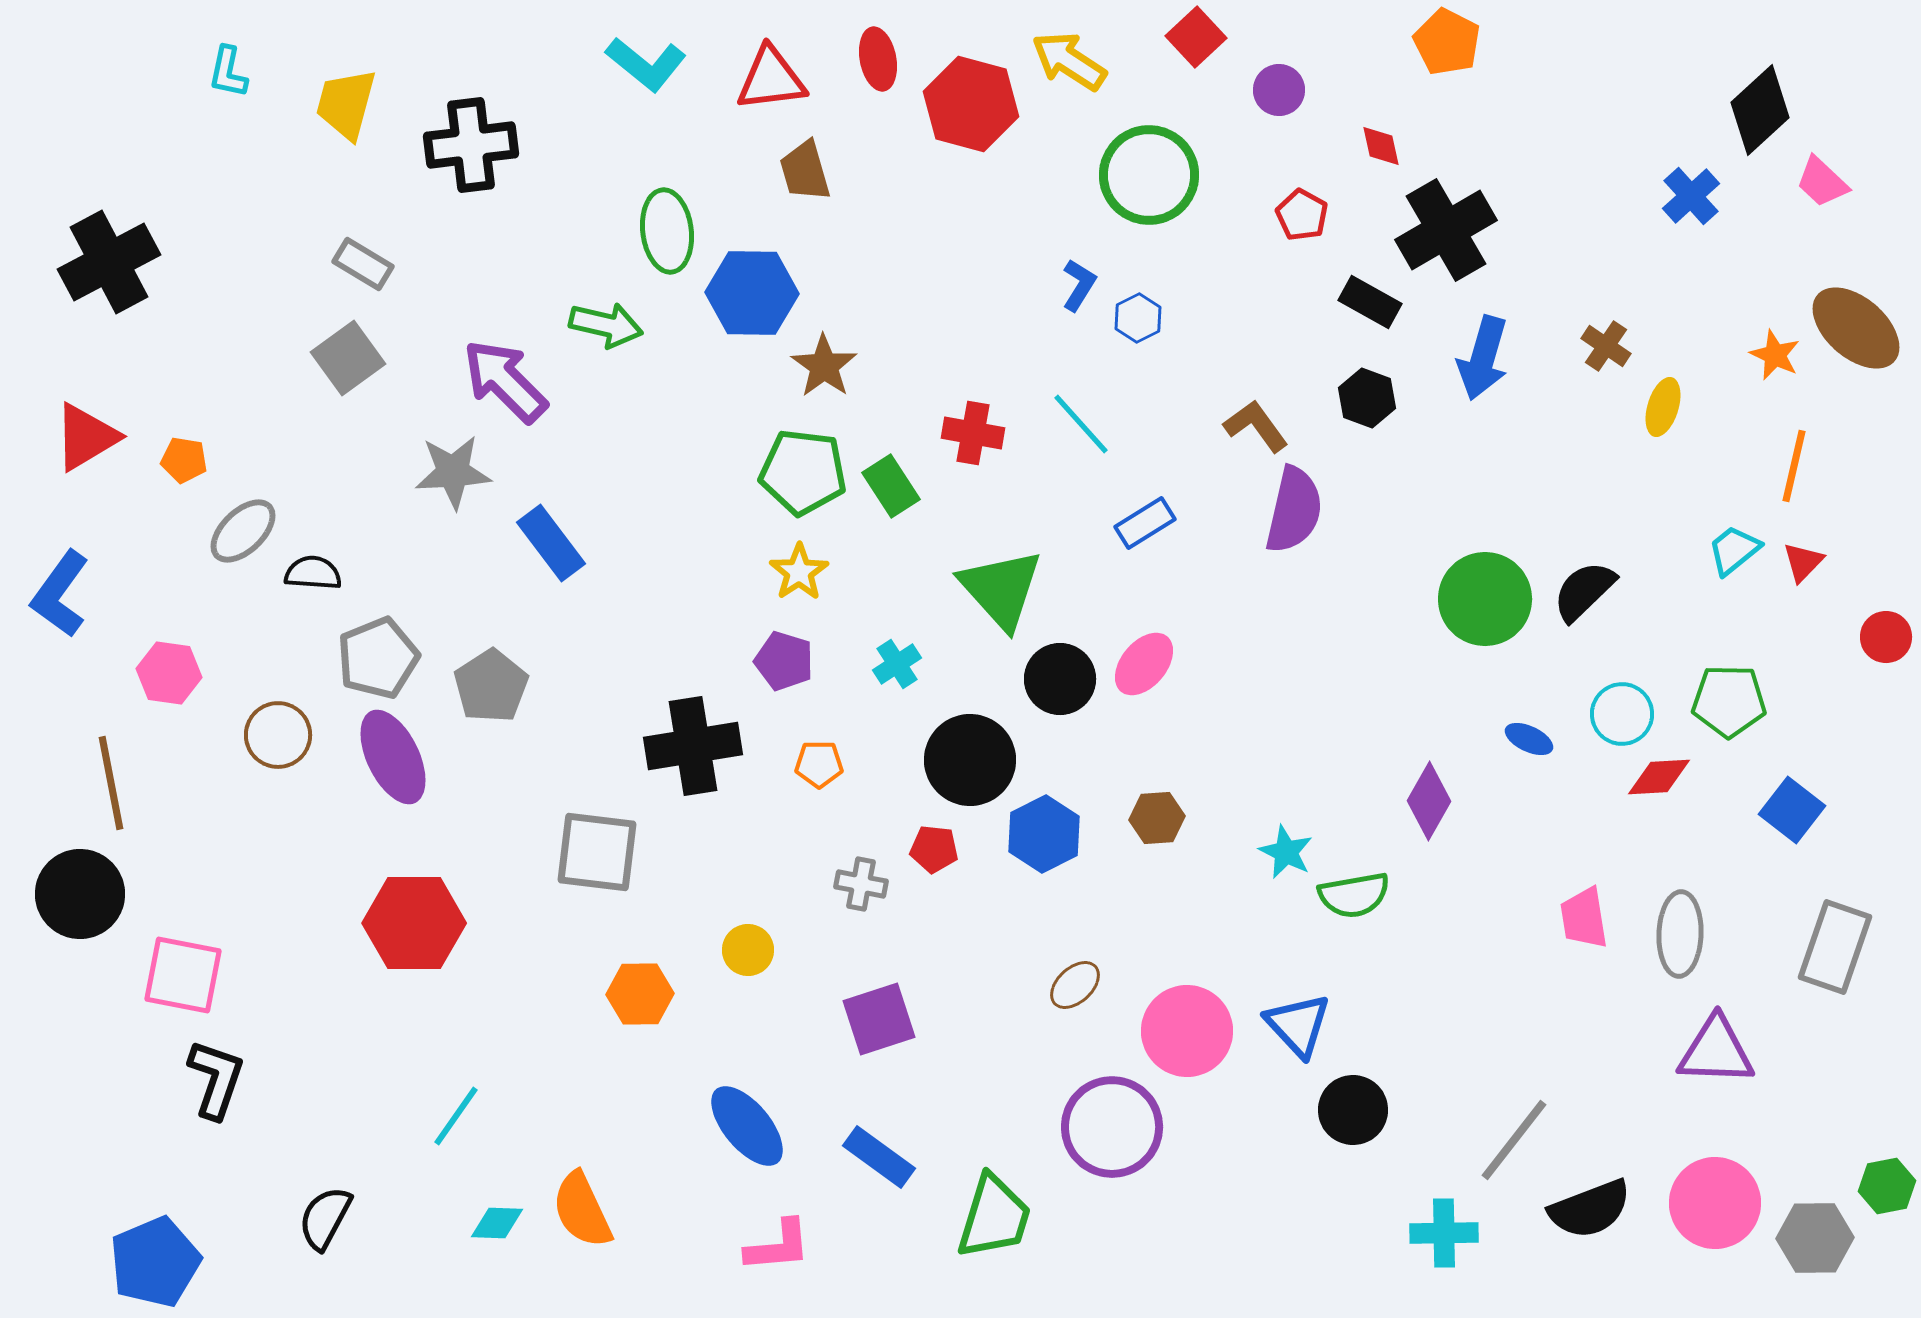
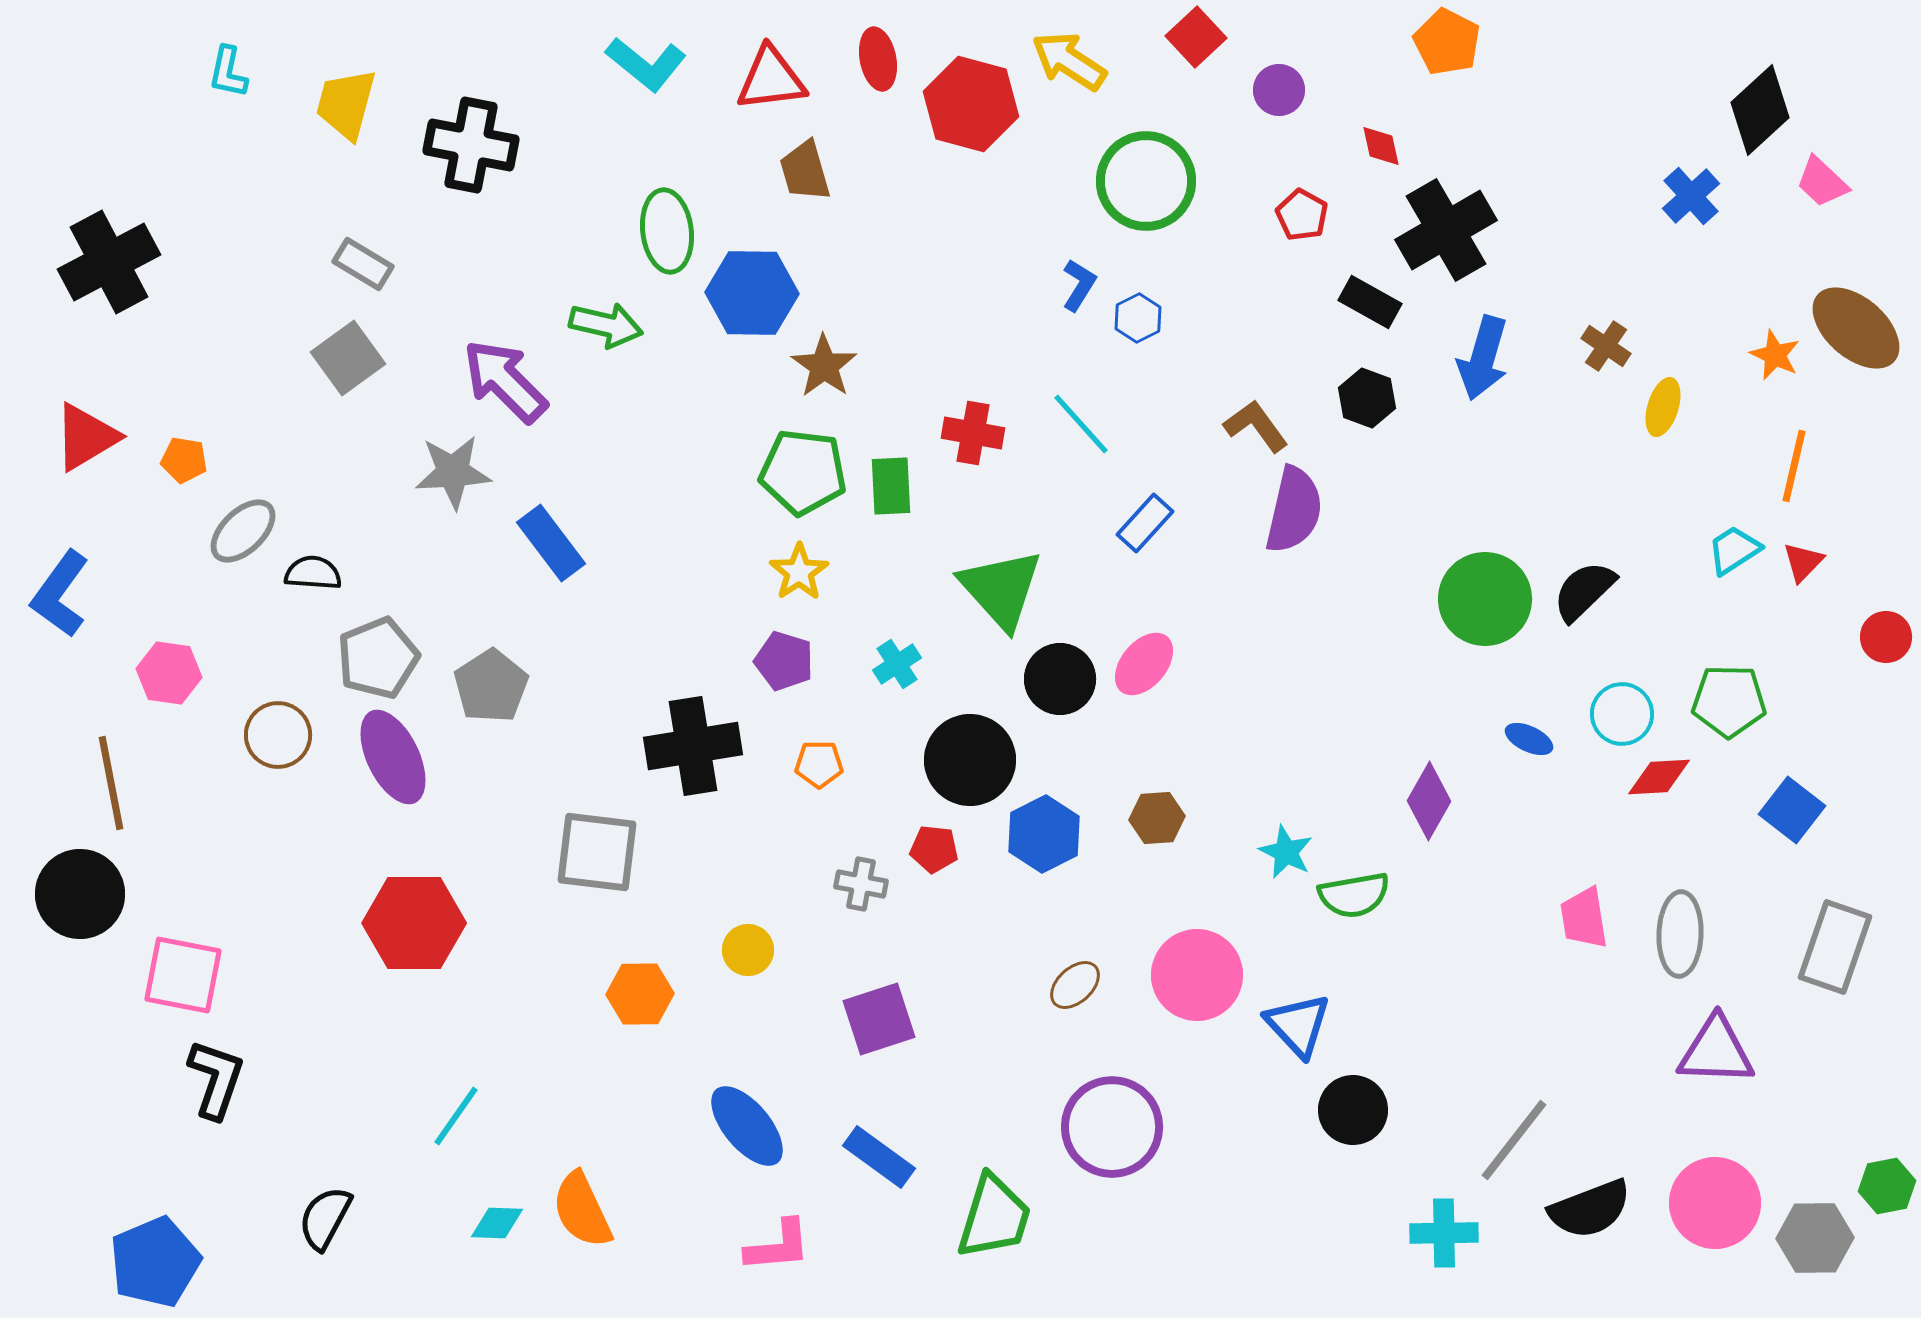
black cross at (471, 145): rotated 18 degrees clockwise
green circle at (1149, 175): moved 3 px left, 6 px down
green rectangle at (891, 486): rotated 30 degrees clockwise
blue rectangle at (1145, 523): rotated 16 degrees counterclockwise
cyan trapezoid at (1734, 550): rotated 6 degrees clockwise
pink circle at (1187, 1031): moved 10 px right, 56 px up
